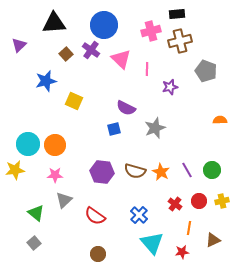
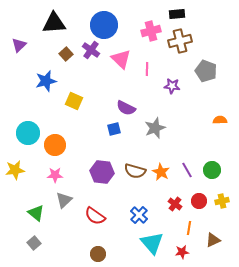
purple star: moved 2 px right, 1 px up; rotated 21 degrees clockwise
cyan circle: moved 11 px up
